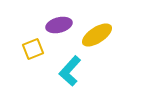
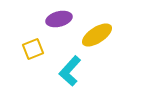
purple ellipse: moved 6 px up
